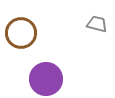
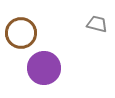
purple circle: moved 2 px left, 11 px up
